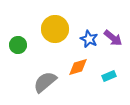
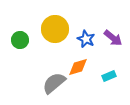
blue star: moved 3 px left
green circle: moved 2 px right, 5 px up
gray semicircle: moved 9 px right, 1 px down
